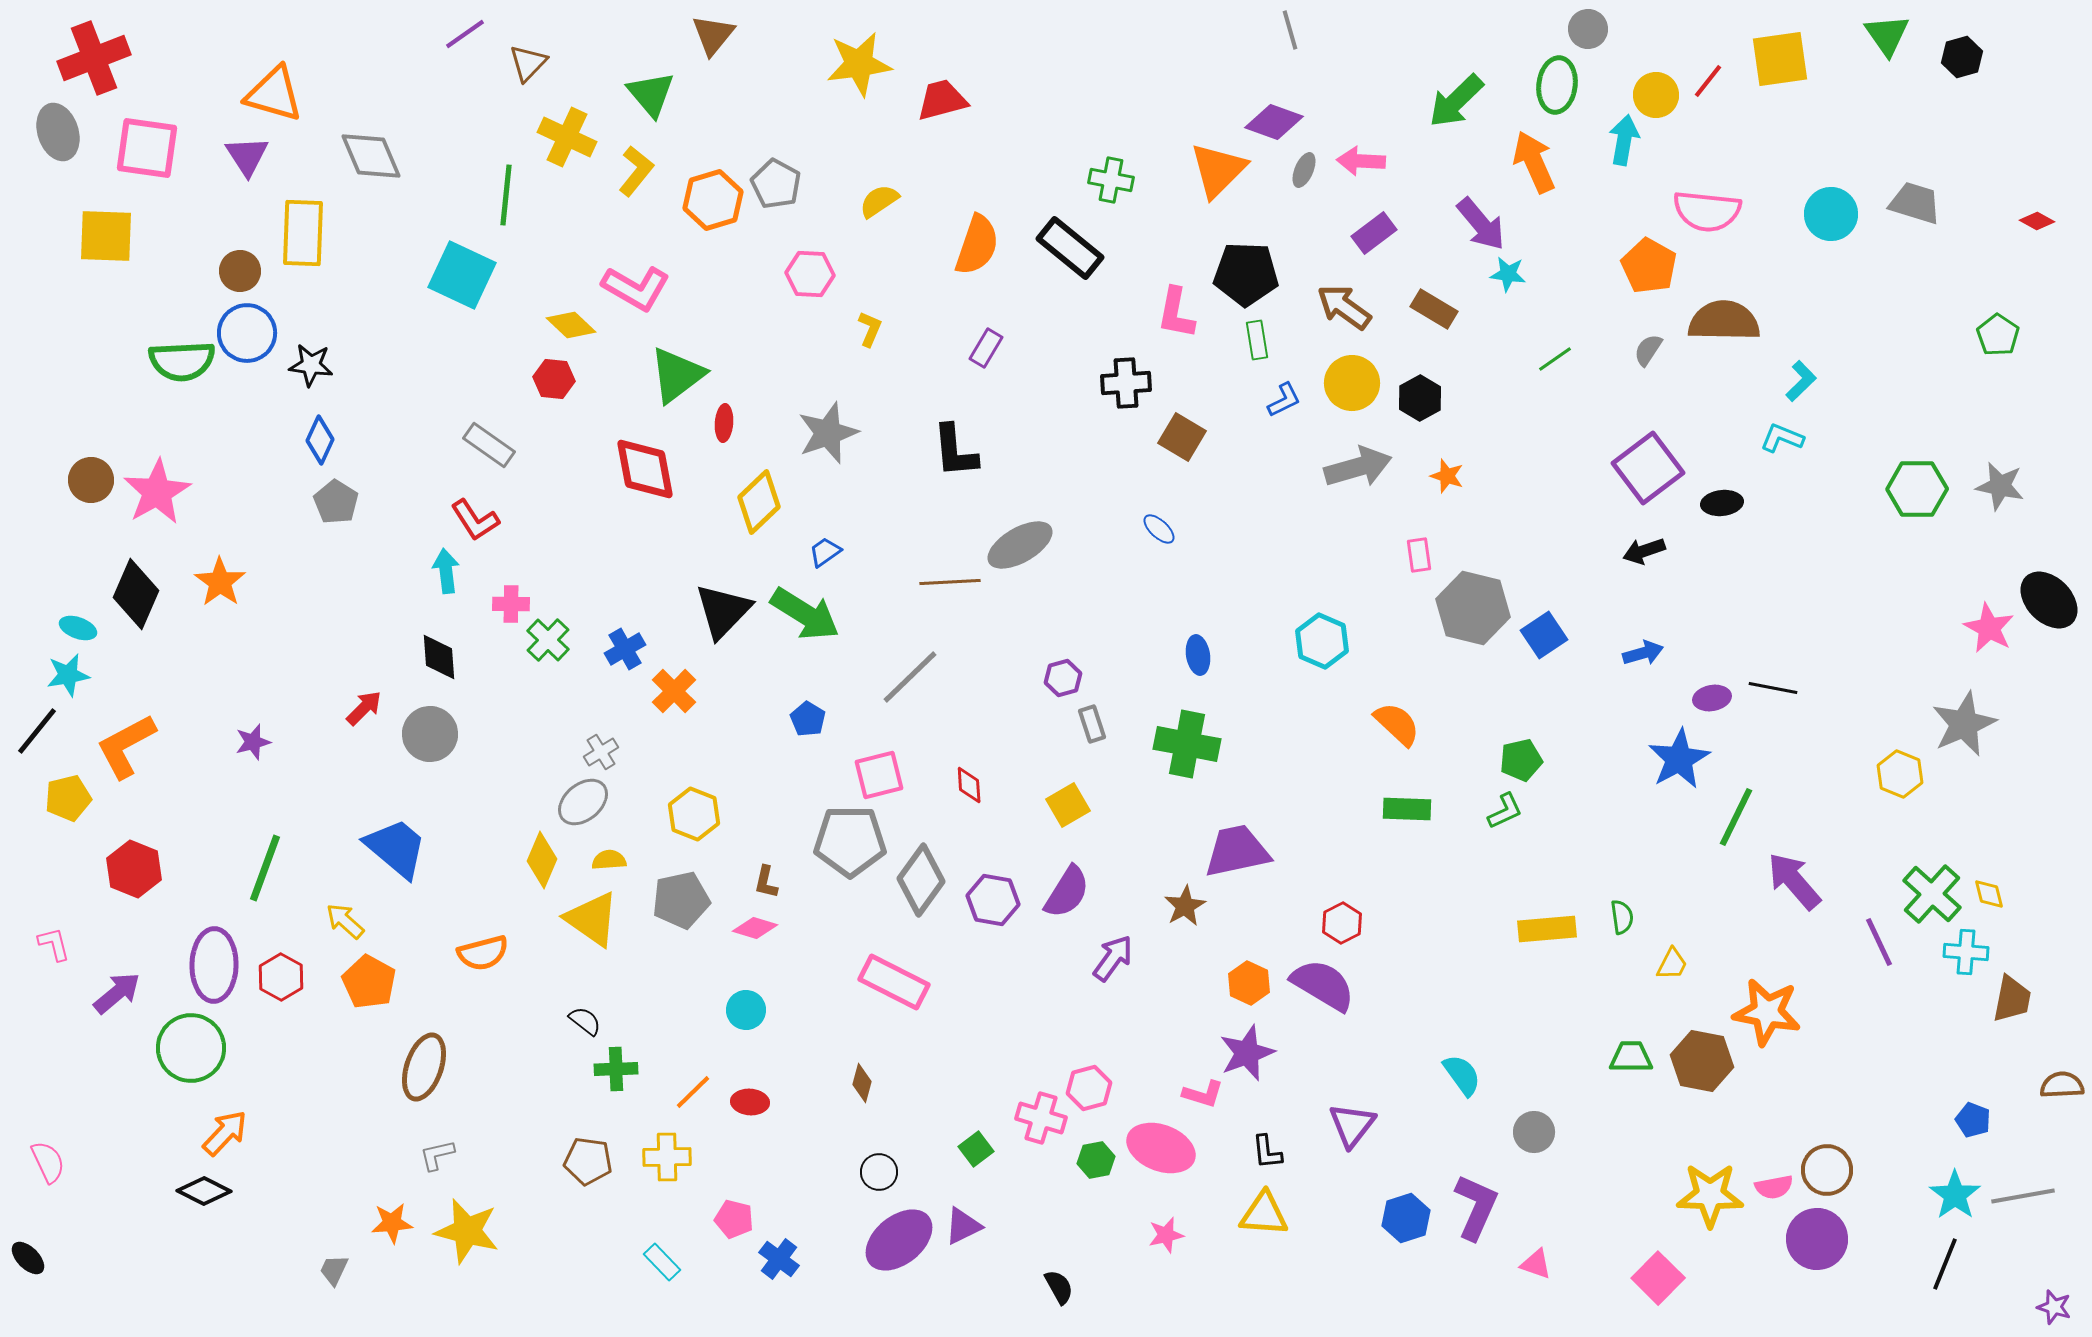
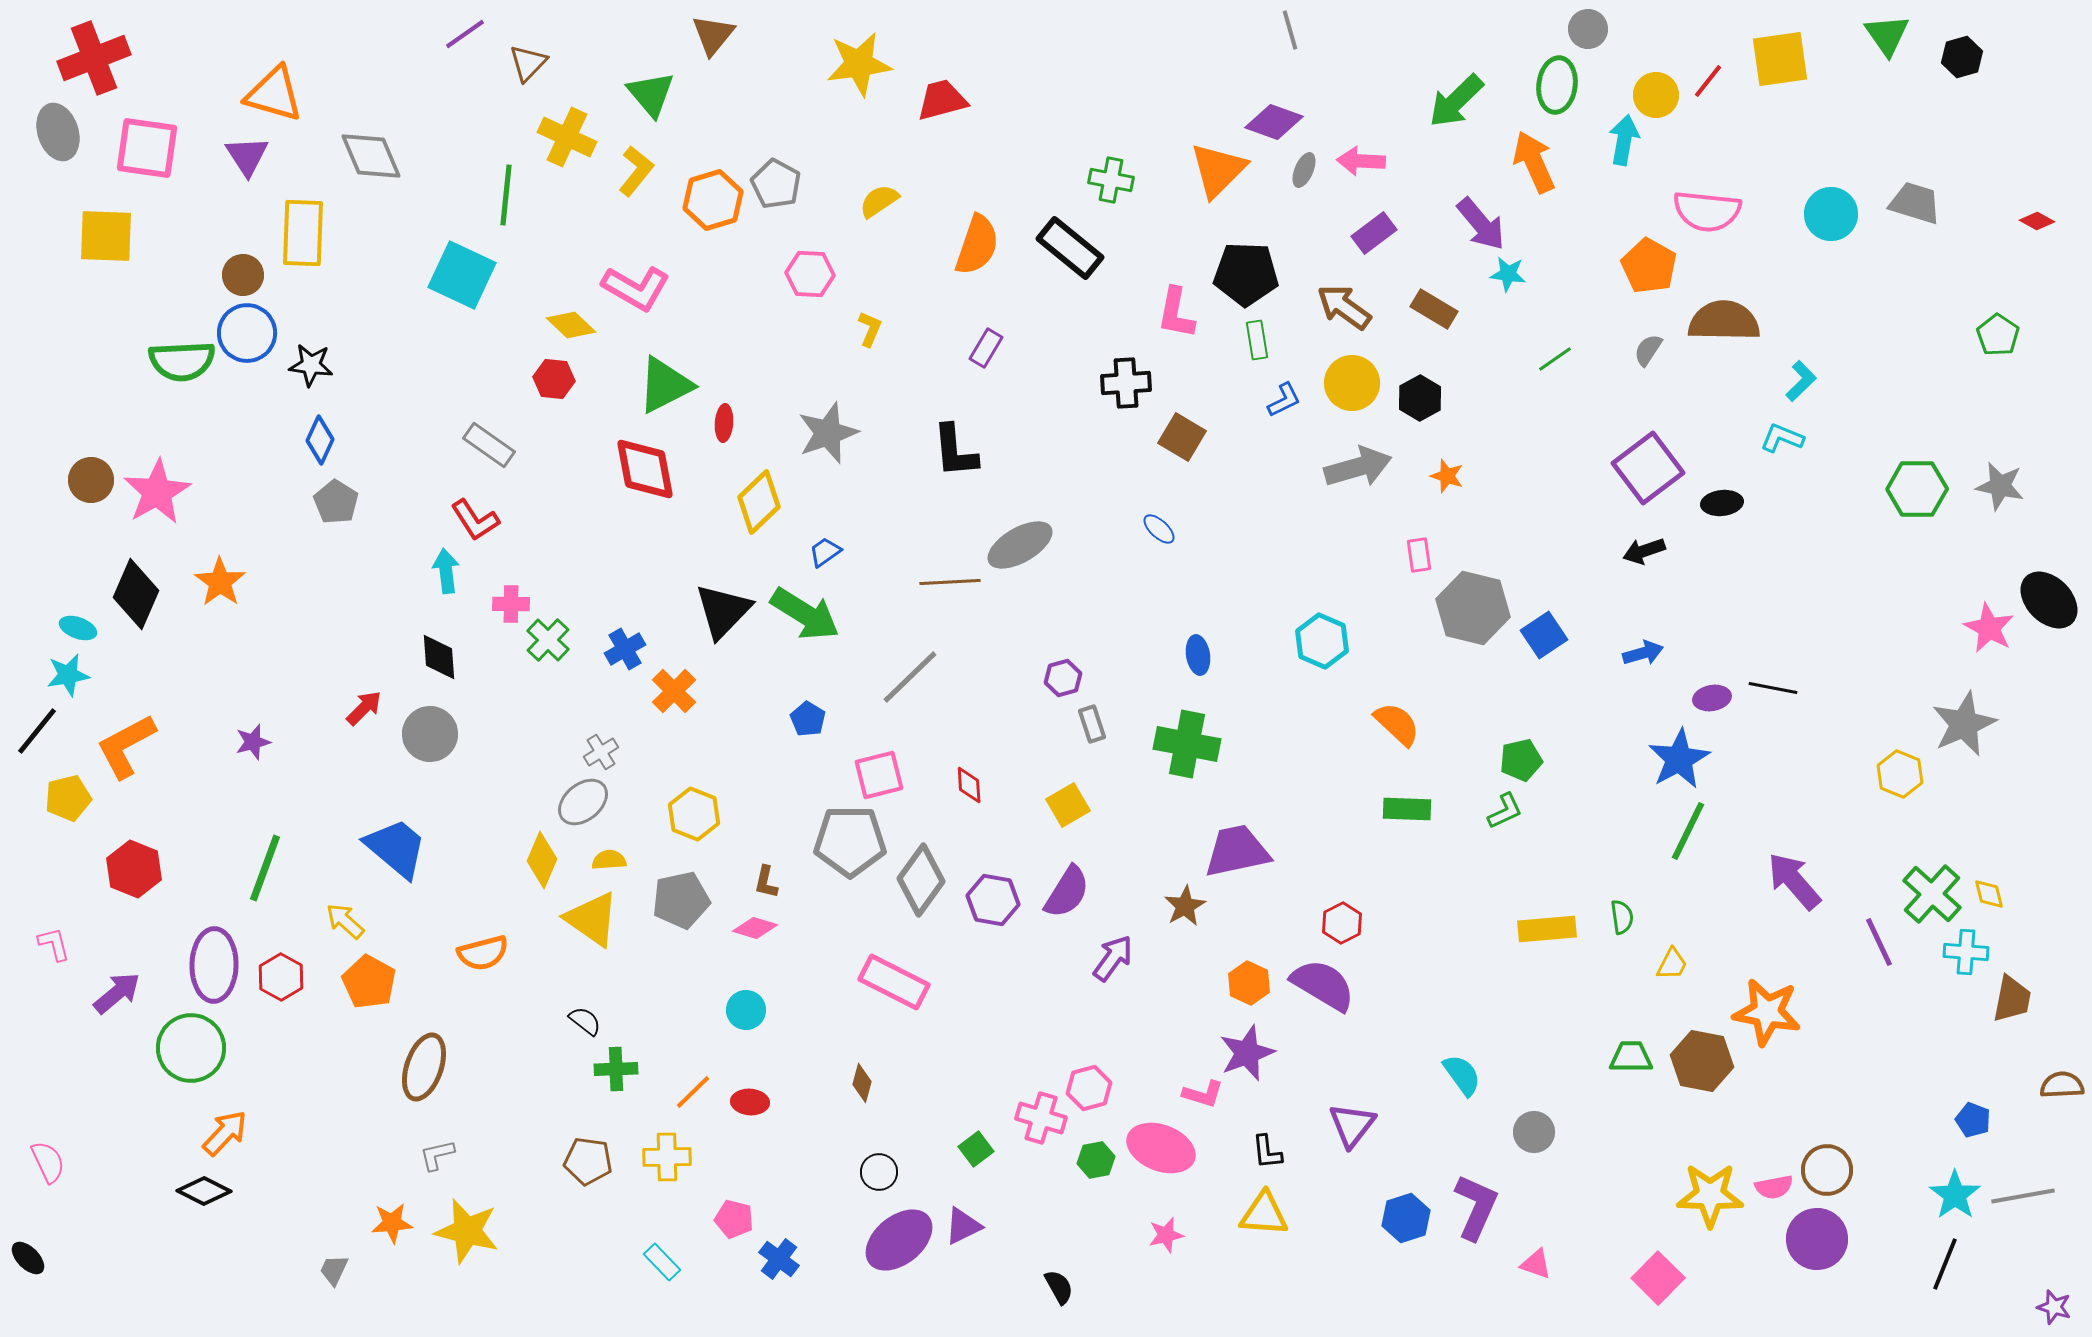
brown circle at (240, 271): moved 3 px right, 4 px down
green triangle at (677, 375): moved 12 px left, 10 px down; rotated 10 degrees clockwise
green line at (1736, 817): moved 48 px left, 14 px down
